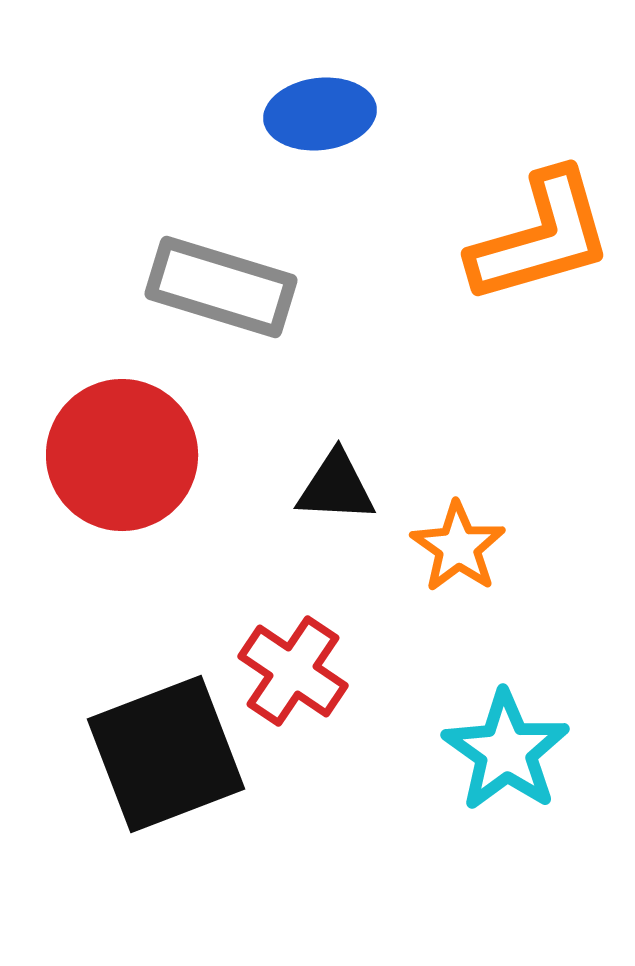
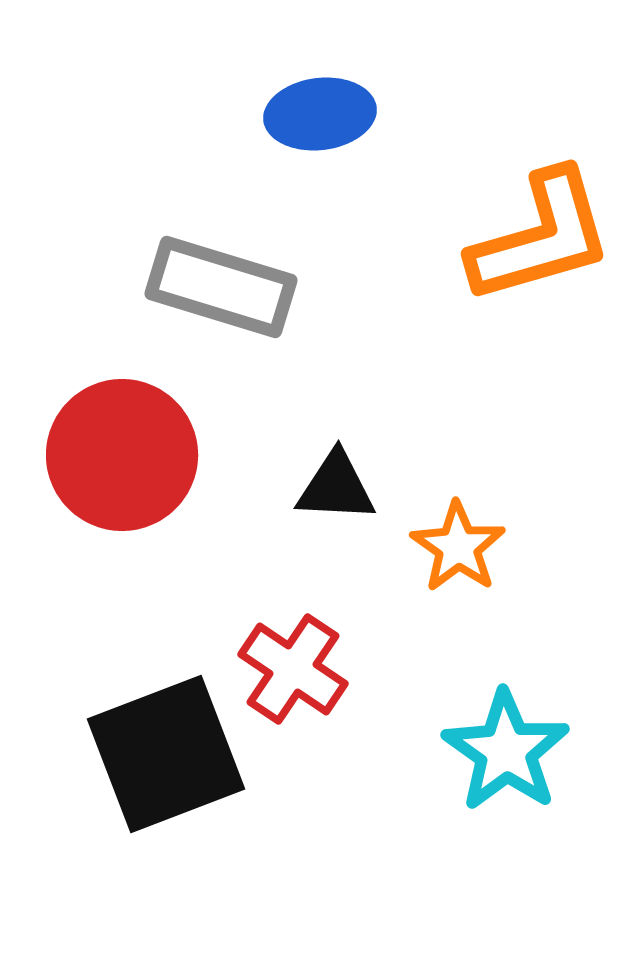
red cross: moved 2 px up
